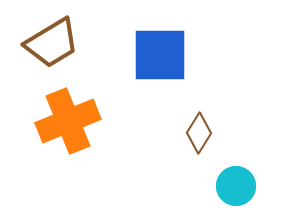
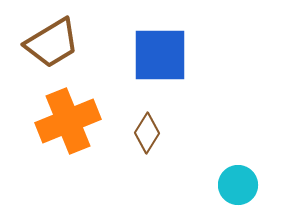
brown diamond: moved 52 px left
cyan circle: moved 2 px right, 1 px up
